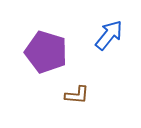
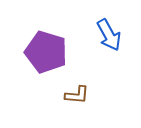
blue arrow: rotated 112 degrees clockwise
